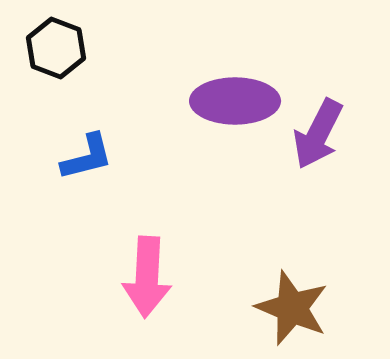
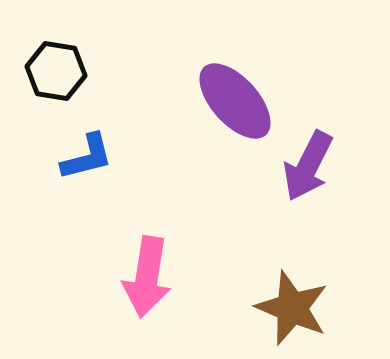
black hexagon: moved 23 px down; rotated 12 degrees counterclockwise
purple ellipse: rotated 48 degrees clockwise
purple arrow: moved 10 px left, 32 px down
pink arrow: rotated 6 degrees clockwise
